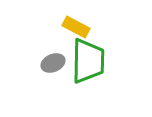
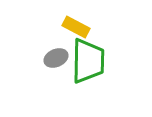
gray ellipse: moved 3 px right, 5 px up
